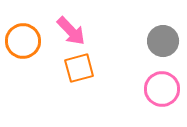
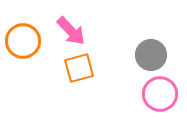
gray circle: moved 12 px left, 14 px down
pink circle: moved 2 px left, 5 px down
